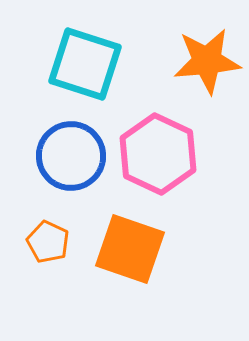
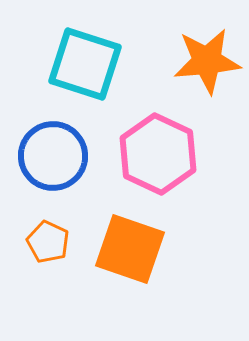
blue circle: moved 18 px left
